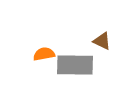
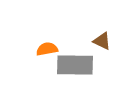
orange semicircle: moved 3 px right, 5 px up
